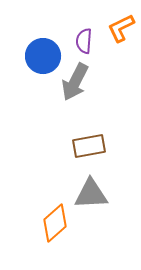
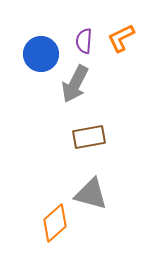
orange L-shape: moved 10 px down
blue circle: moved 2 px left, 2 px up
gray arrow: moved 2 px down
brown rectangle: moved 9 px up
gray triangle: rotated 18 degrees clockwise
